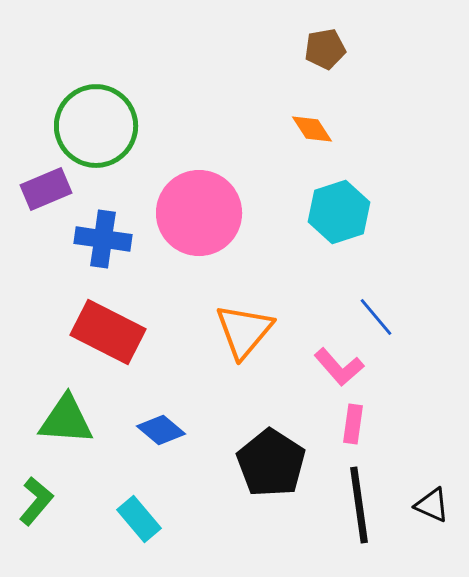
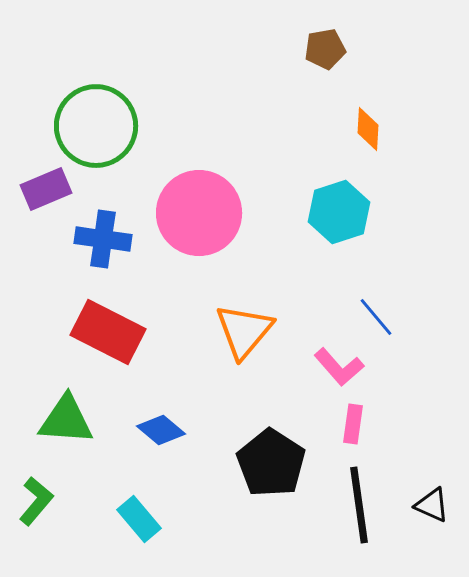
orange diamond: moved 56 px right; rotated 36 degrees clockwise
